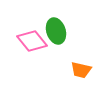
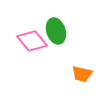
orange trapezoid: moved 1 px right, 4 px down
